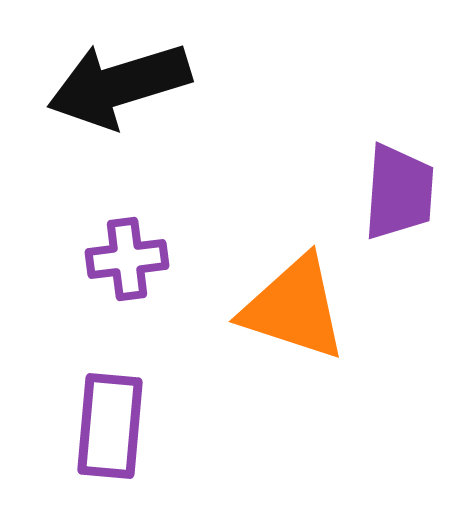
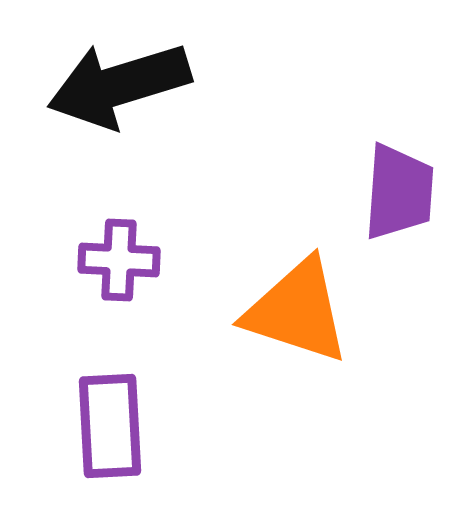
purple cross: moved 8 px left, 1 px down; rotated 10 degrees clockwise
orange triangle: moved 3 px right, 3 px down
purple rectangle: rotated 8 degrees counterclockwise
